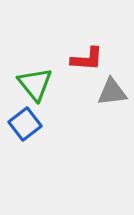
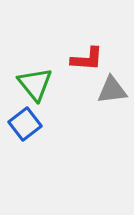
gray triangle: moved 2 px up
